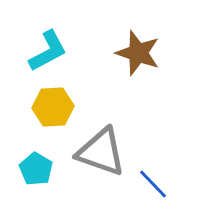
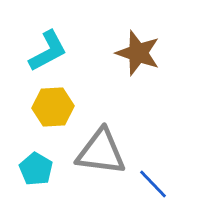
gray triangle: rotated 12 degrees counterclockwise
